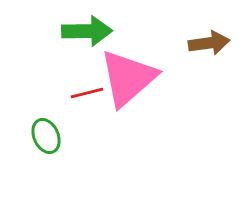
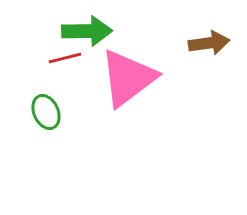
pink triangle: rotated 4 degrees clockwise
red line: moved 22 px left, 35 px up
green ellipse: moved 24 px up
